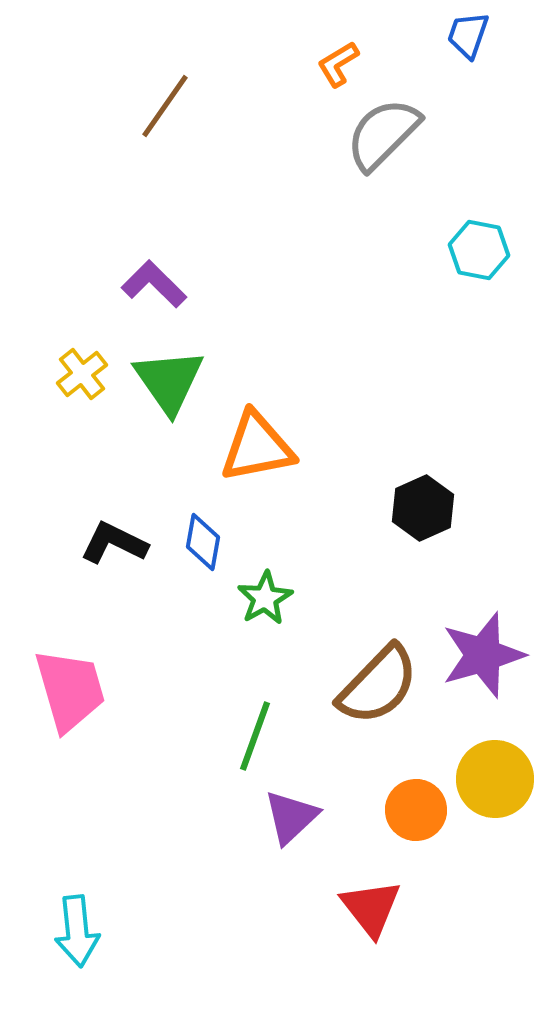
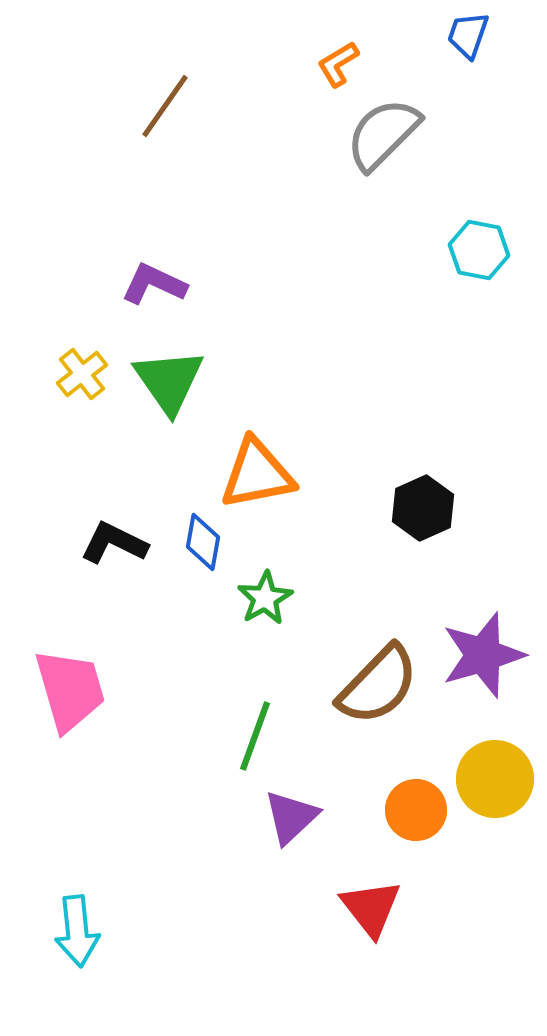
purple L-shape: rotated 20 degrees counterclockwise
orange triangle: moved 27 px down
